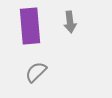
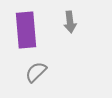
purple rectangle: moved 4 px left, 4 px down
